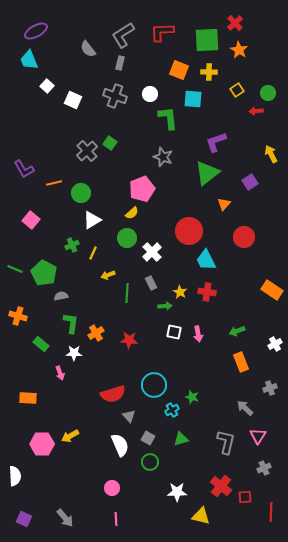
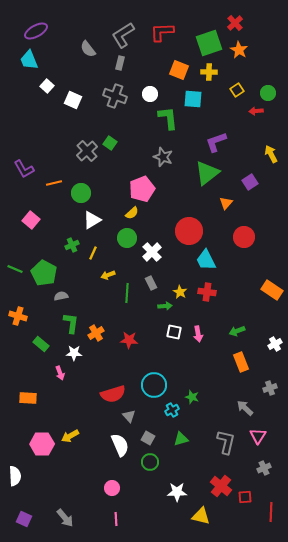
green square at (207, 40): moved 2 px right, 3 px down; rotated 16 degrees counterclockwise
orange triangle at (224, 204): moved 2 px right, 1 px up
